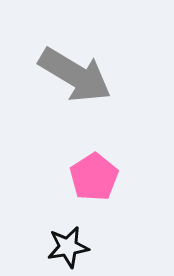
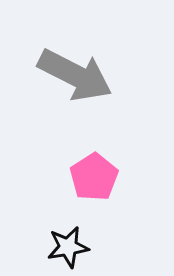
gray arrow: rotated 4 degrees counterclockwise
